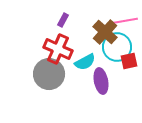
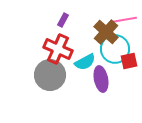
pink line: moved 1 px left, 1 px up
brown cross: moved 1 px right
cyan circle: moved 2 px left, 2 px down
gray circle: moved 1 px right, 1 px down
purple ellipse: moved 2 px up
